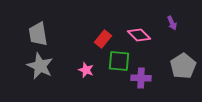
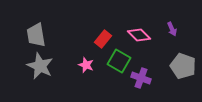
purple arrow: moved 6 px down
gray trapezoid: moved 2 px left, 1 px down
green square: rotated 25 degrees clockwise
gray pentagon: rotated 20 degrees counterclockwise
pink star: moved 5 px up
purple cross: rotated 18 degrees clockwise
